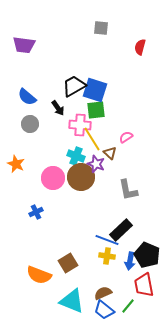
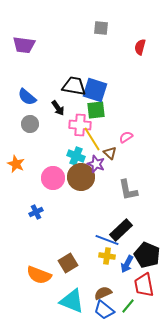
black trapezoid: rotated 40 degrees clockwise
blue arrow: moved 3 px left, 3 px down; rotated 18 degrees clockwise
